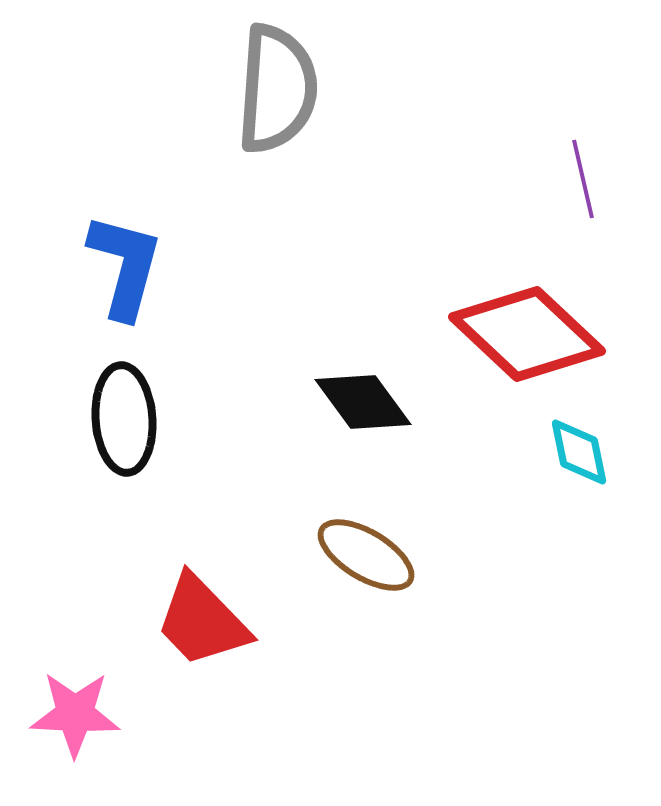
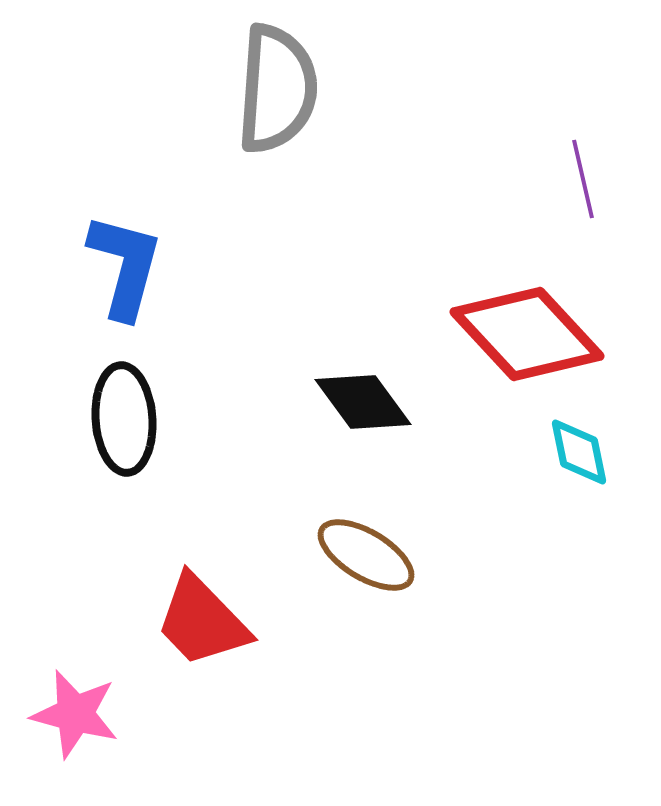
red diamond: rotated 4 degrees clockwise
pink star: rotated 12 degrees clockwise
